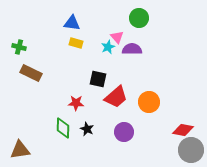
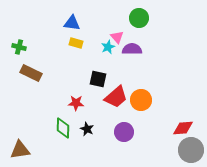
orange circle: moved 8 px left, 2 px up
red diamond: moved 2 px up; rotated 15 degrees counterclockwise
